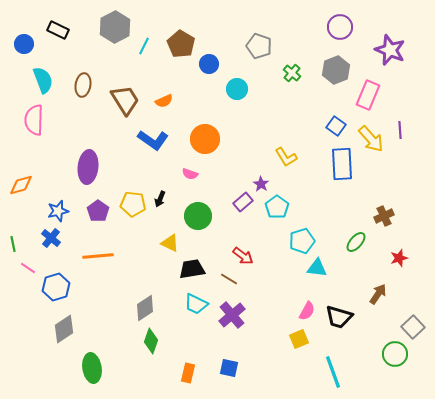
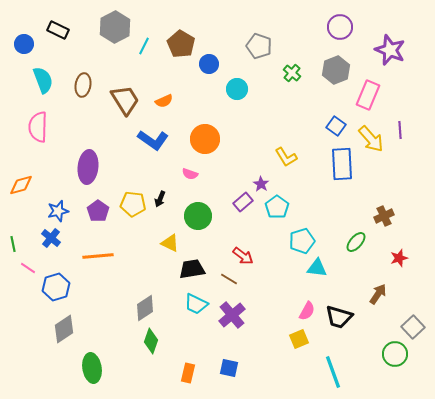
pink semicircle at (34, 120): moved 4 px right, 7 px down
